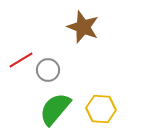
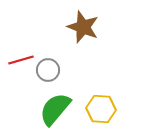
red line: rotated 15 degrees clockwise
